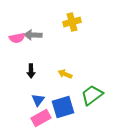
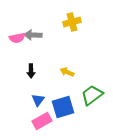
yellow arrow: moved 2 px right, 2 px up
pink rectangle: moved 1 px right, 3 px down
